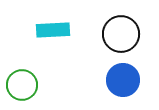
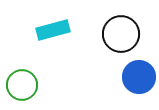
cyan rectangle: rotated 12 degrees counterclockwise
blue circle: moved 16 px right, 3 px up
